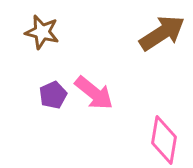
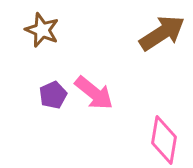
brown star: moved 2 px up; rotated 8 degrees clockwise
